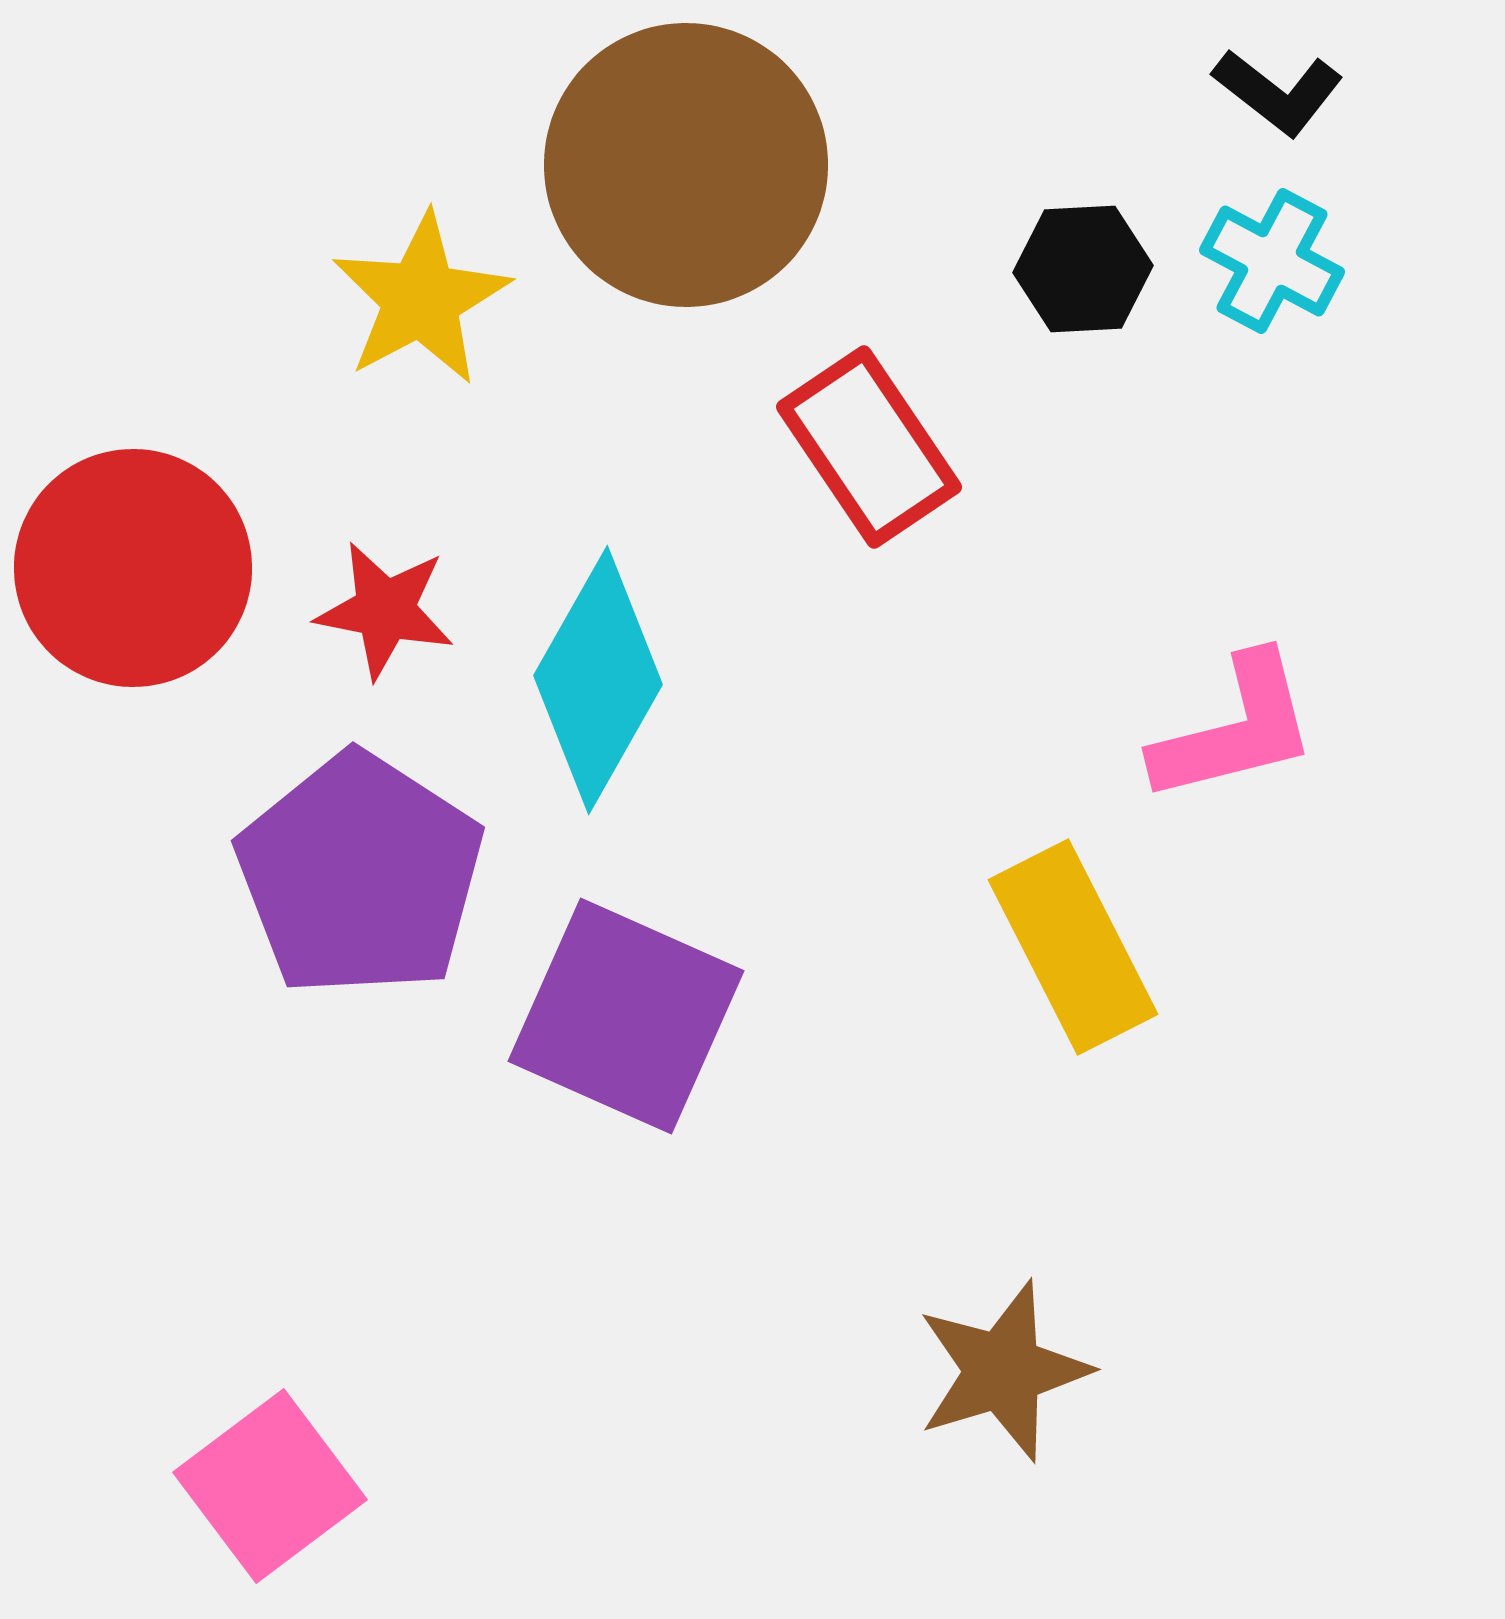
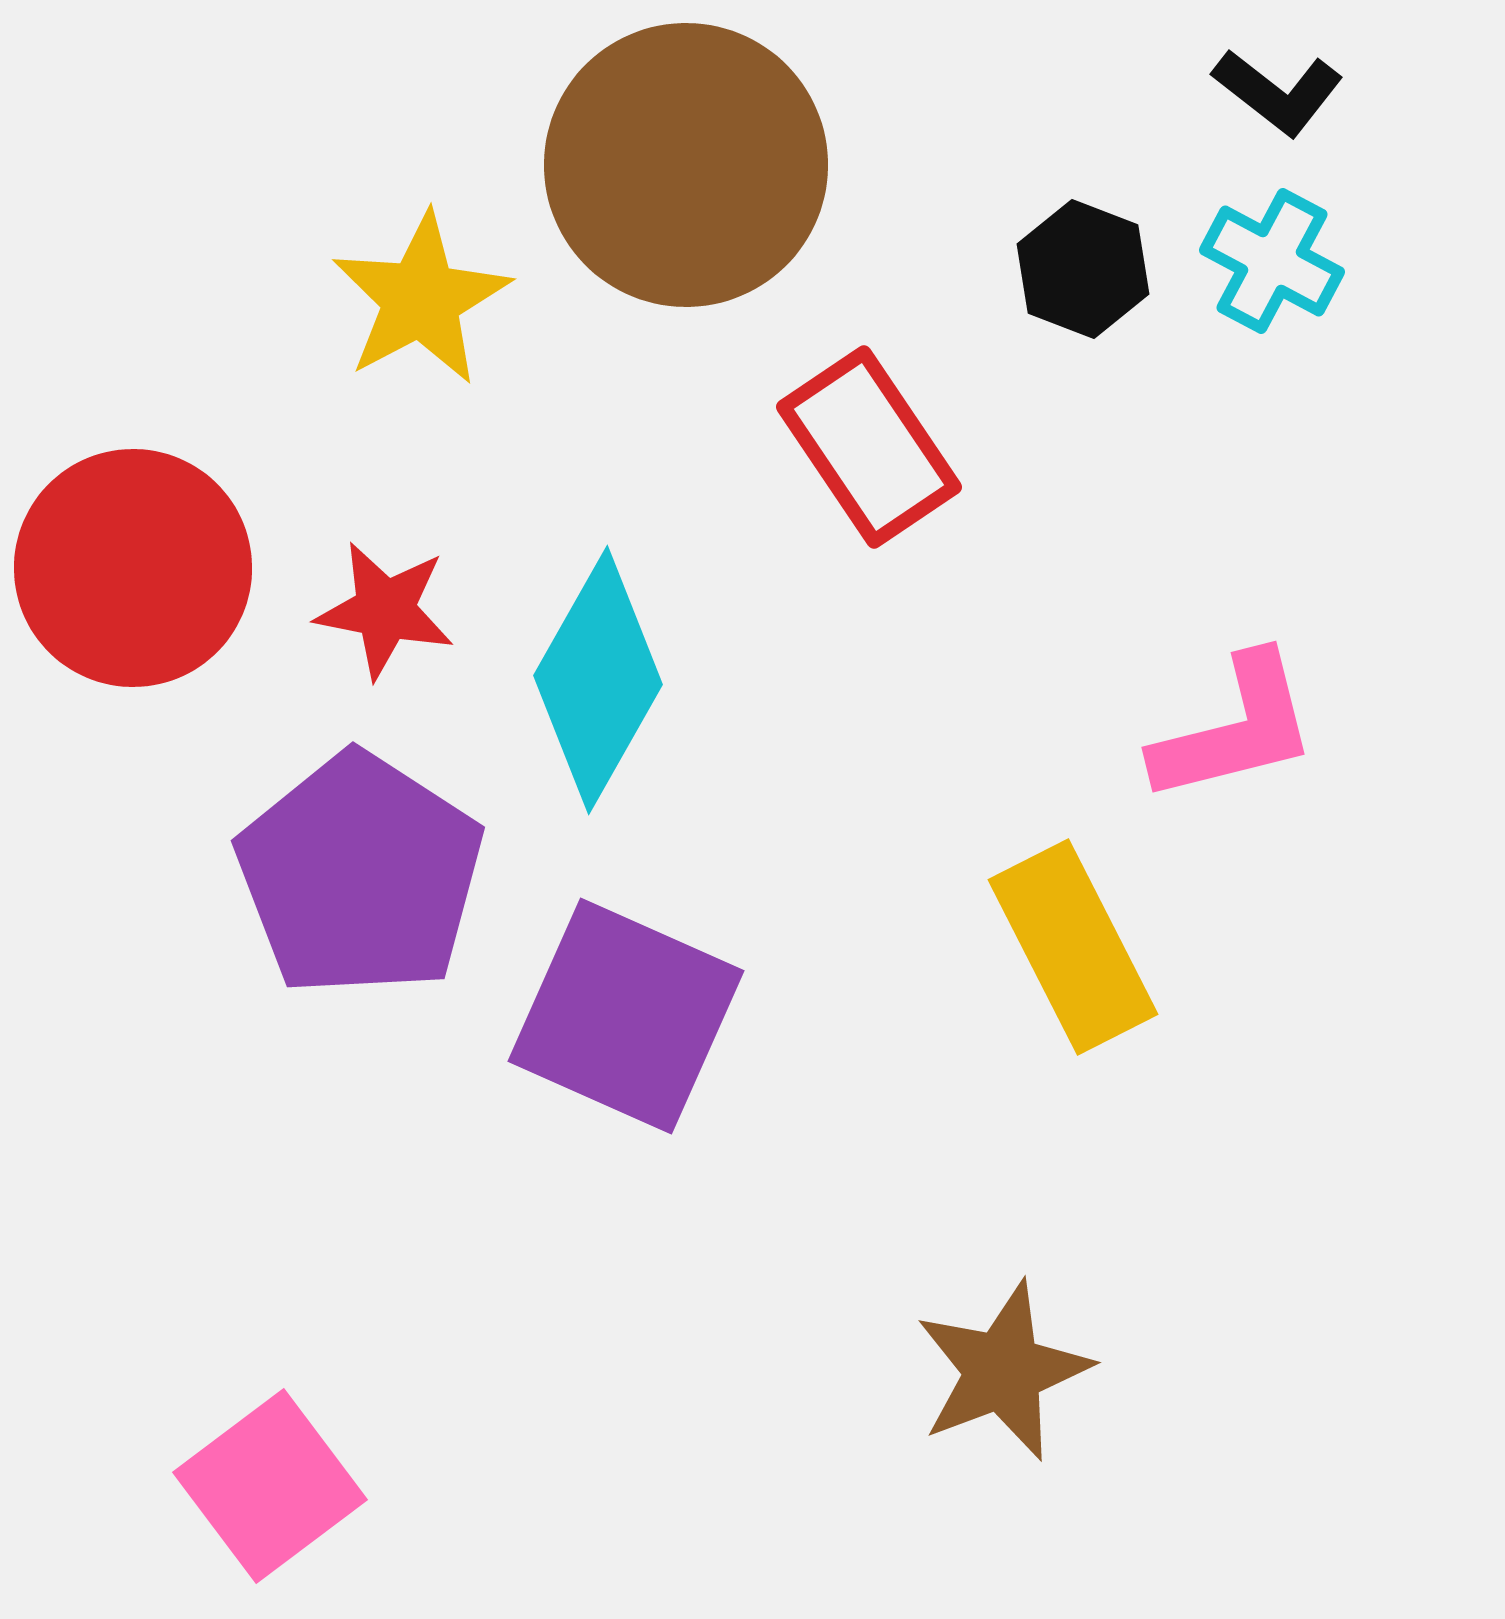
black hexagon: rotated 24 degrees clockwise
brown star: rotated 4 degrees counterclockwise
